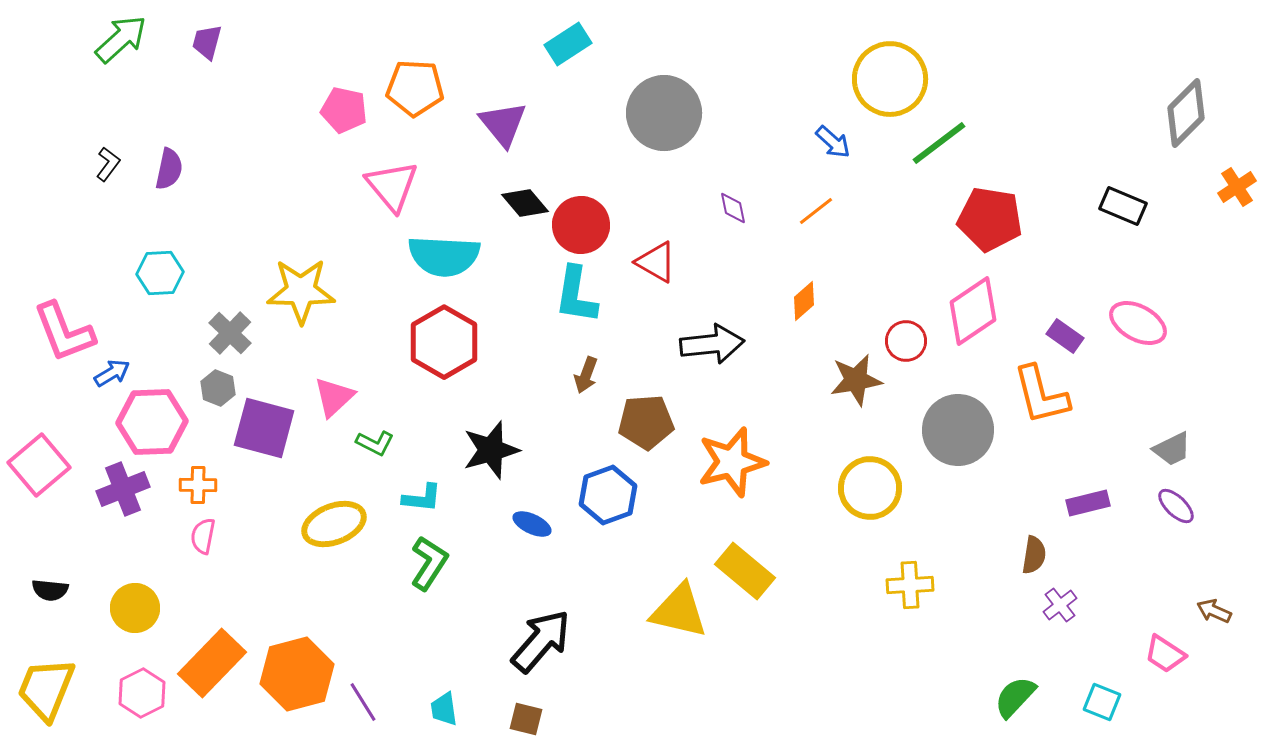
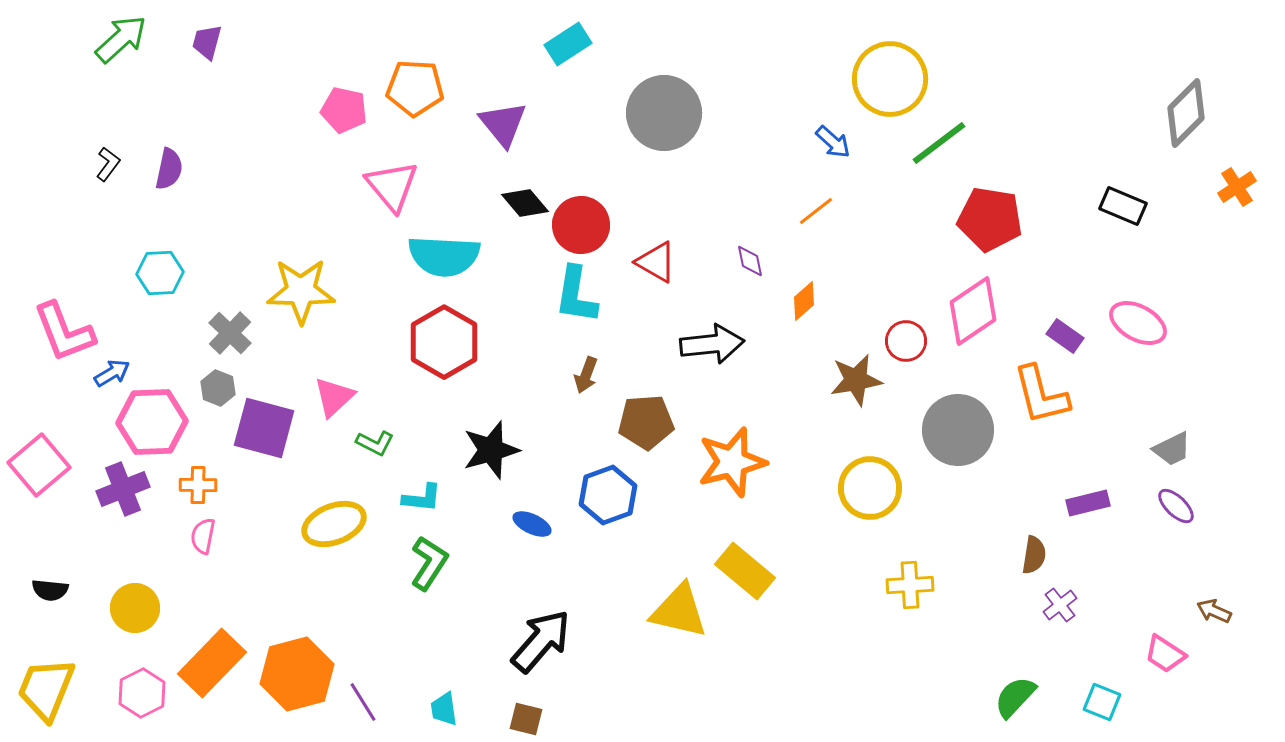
purple diamond at (733, 208): moved 17 px right, 53 px down
